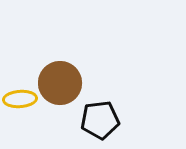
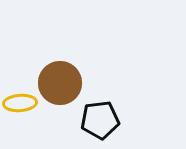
yellow ellipse: moved 4 px down
